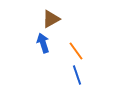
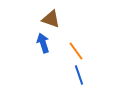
brown triangle: rotated 48 degrees clockwise
blue line: moved 2 px right
